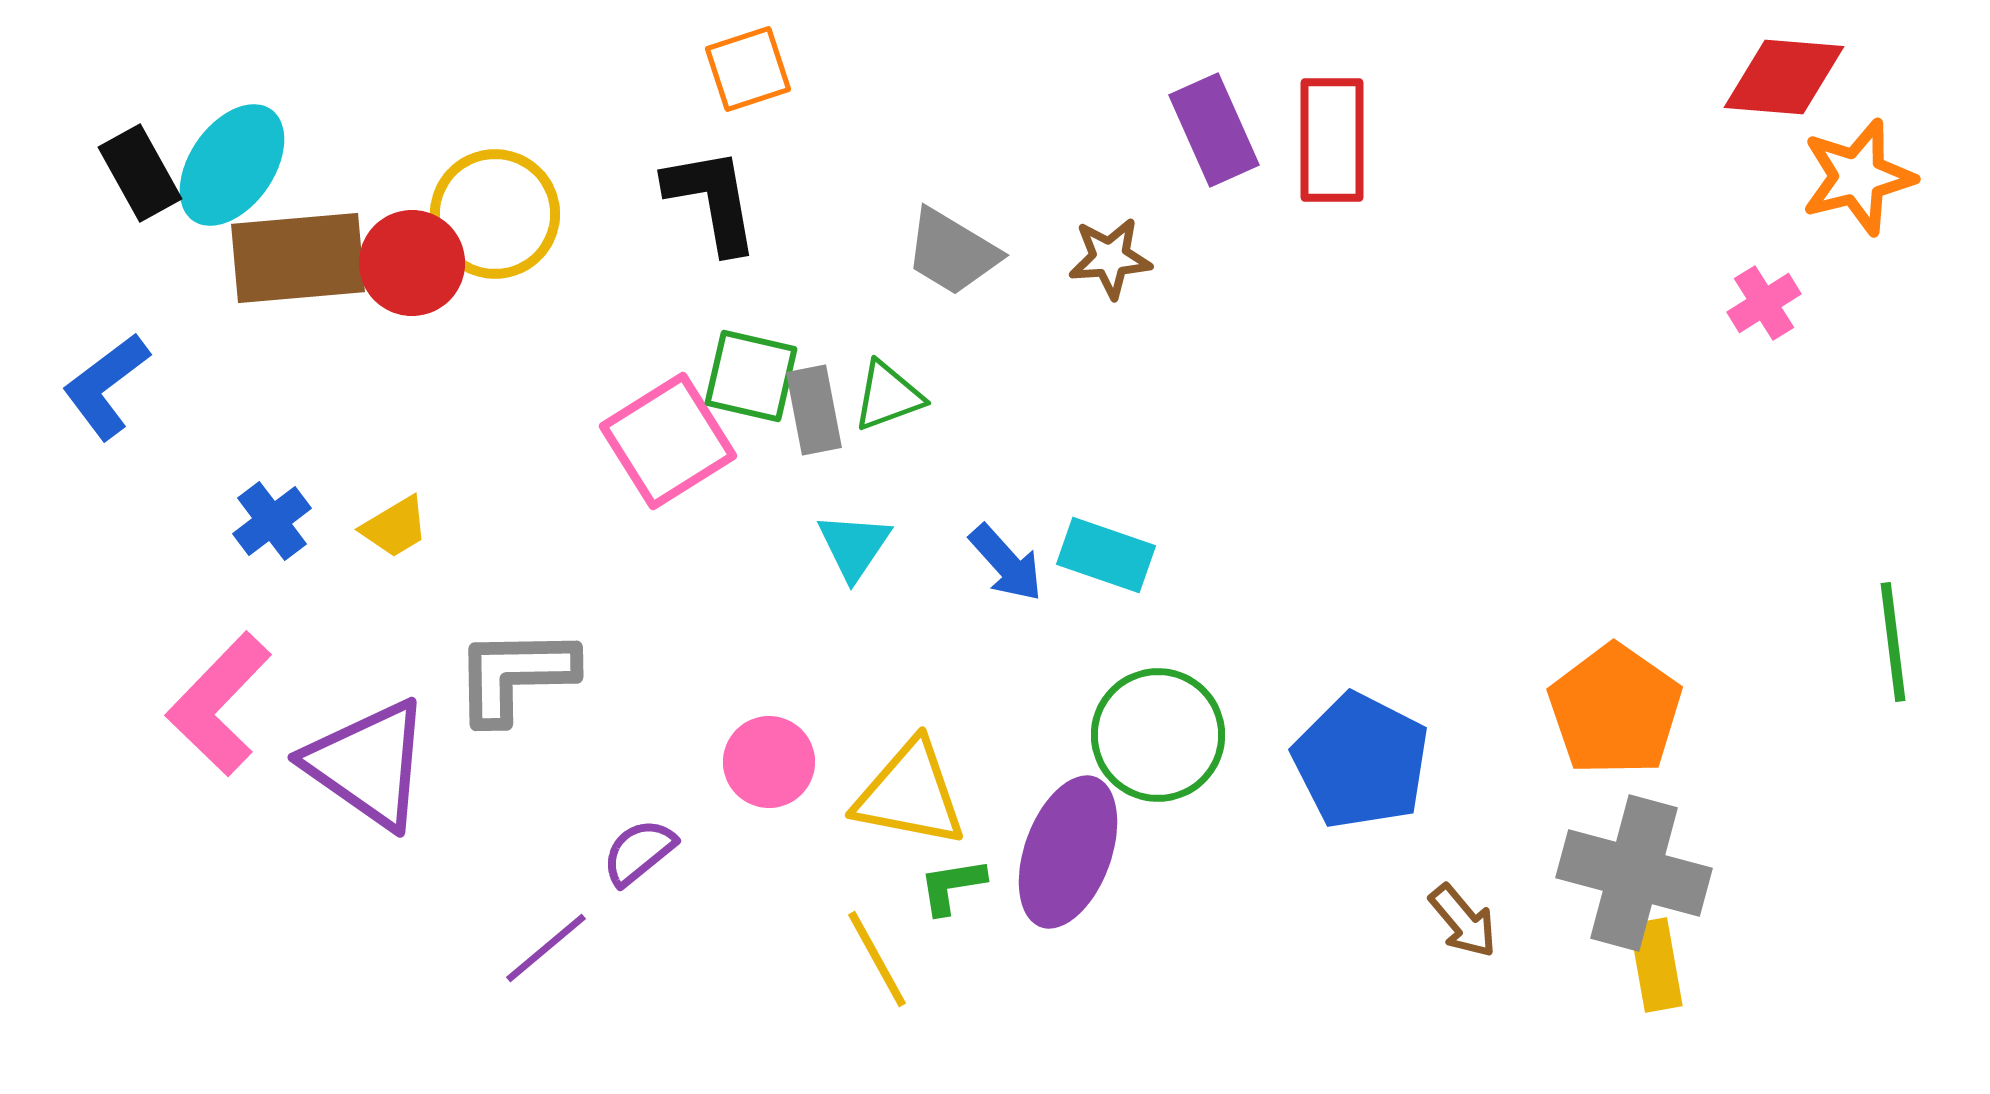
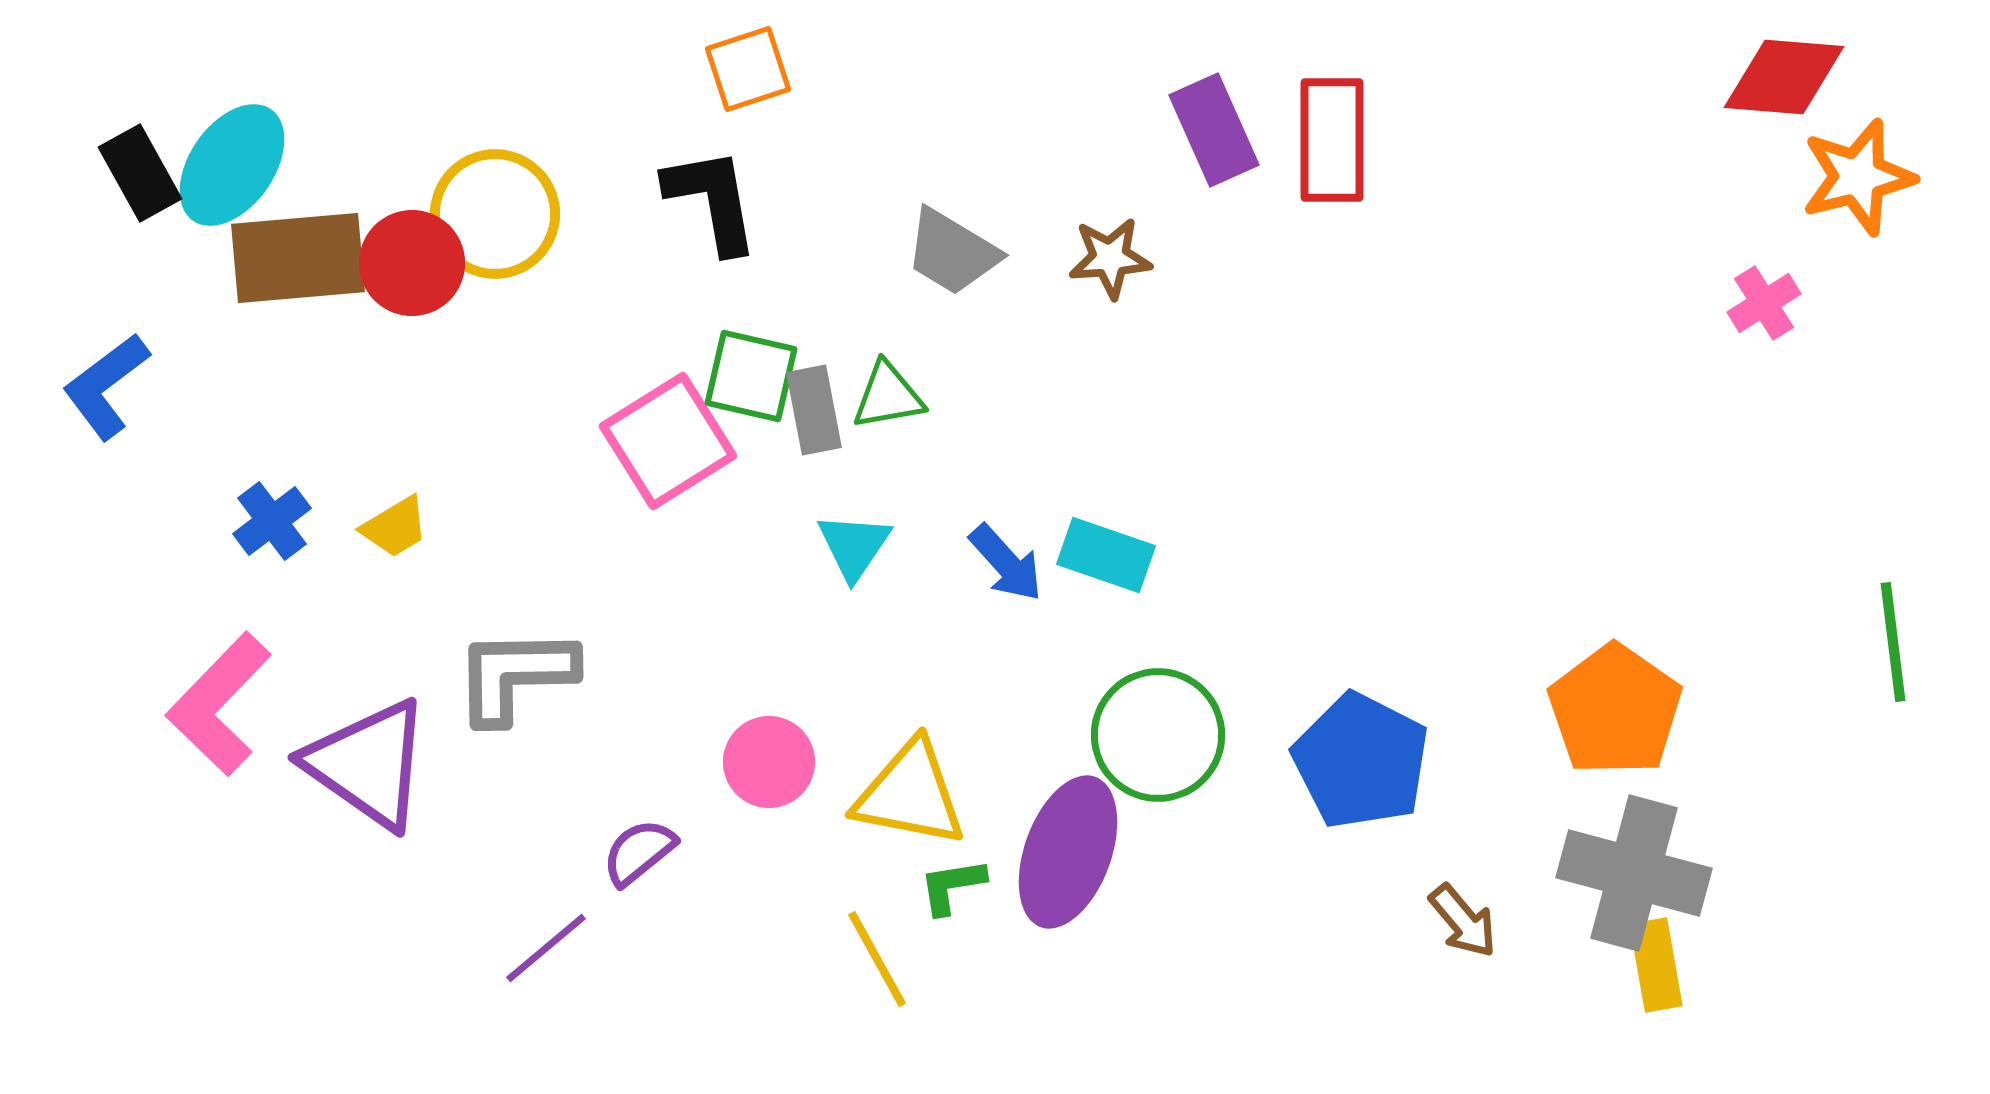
green triangle at (888, 396): rotated 10 degrees clockwise
